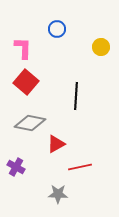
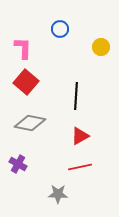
blue circle: moved 3 px right
red triangle: moved 24 px right, 8 px up
purple cross: moved 2 px right, 3 px up
